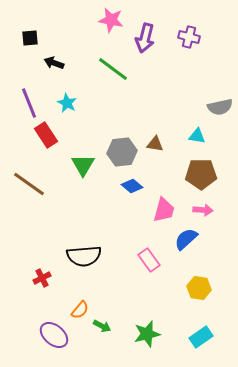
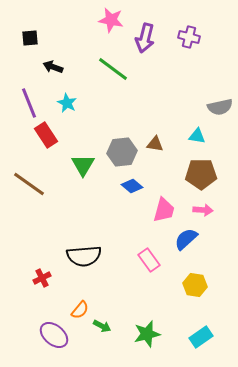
black arrow: moved 1 px left, 4 px down
yellow hexagon: moved 4 px left, 3 px up
